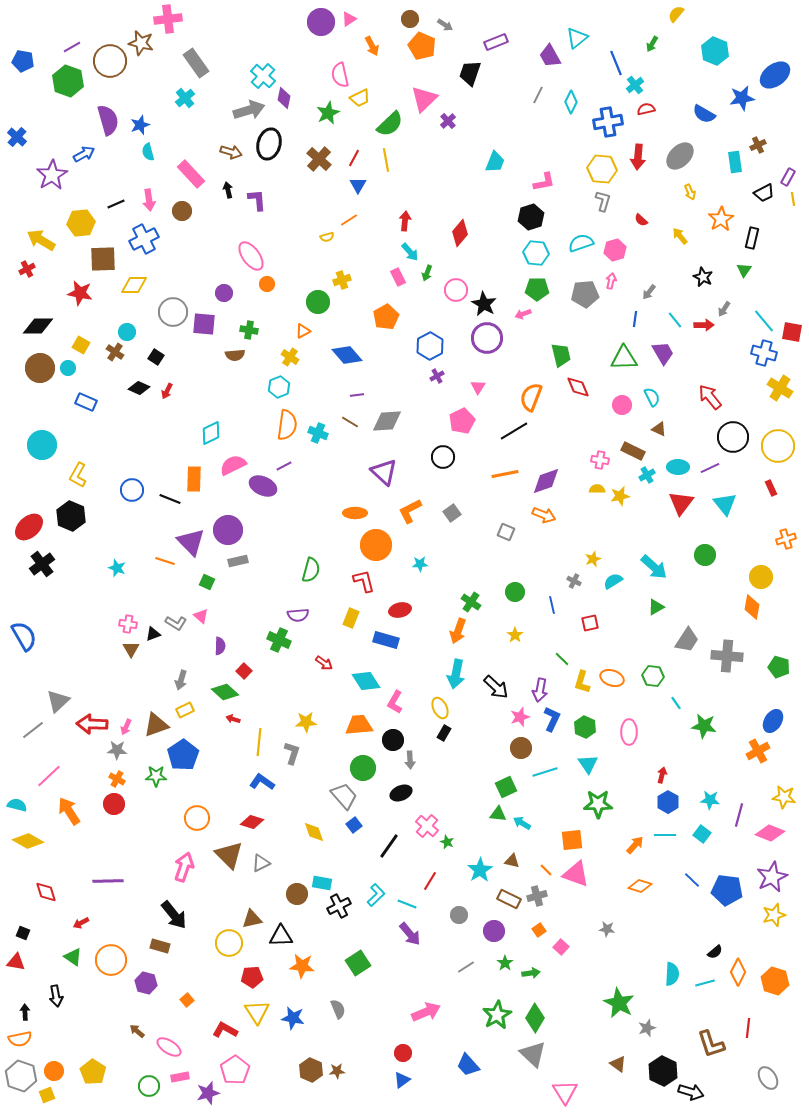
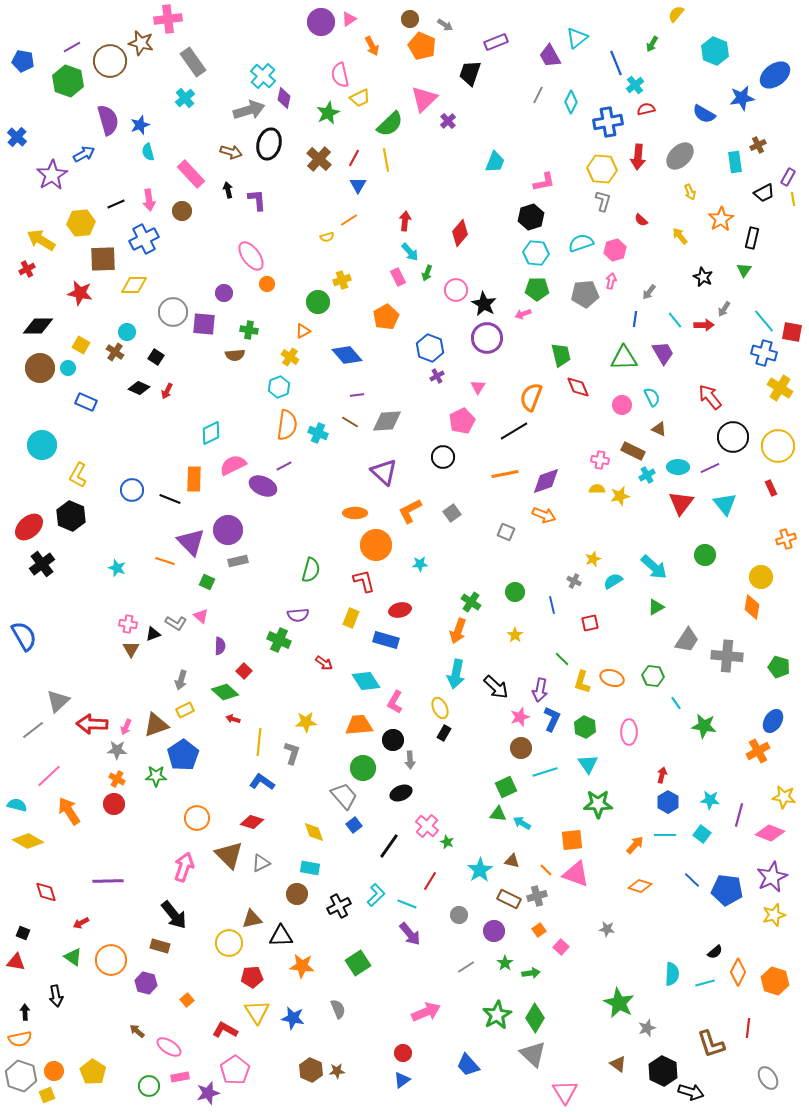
gray rectangle at (196, 63): moved 3 px left, 1 px up
blue hexagon at (430, 346): moved 2 px down; rotated 12 degrees counterclockwise
cyan rectangle at (322, 883): moved 12 px left, 15 px up
